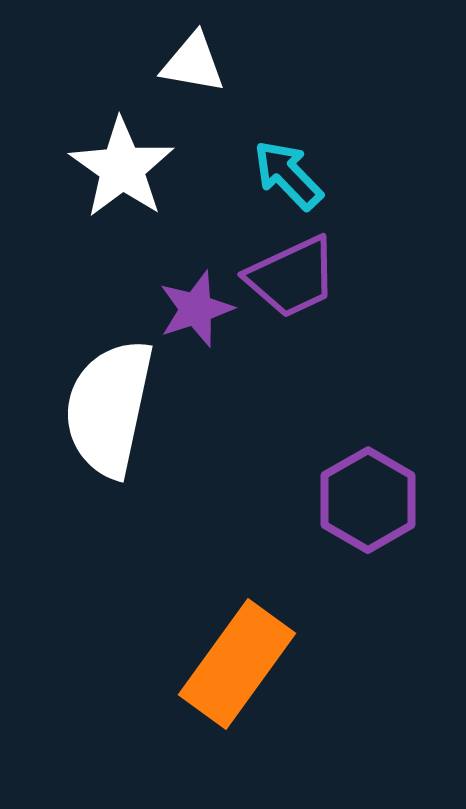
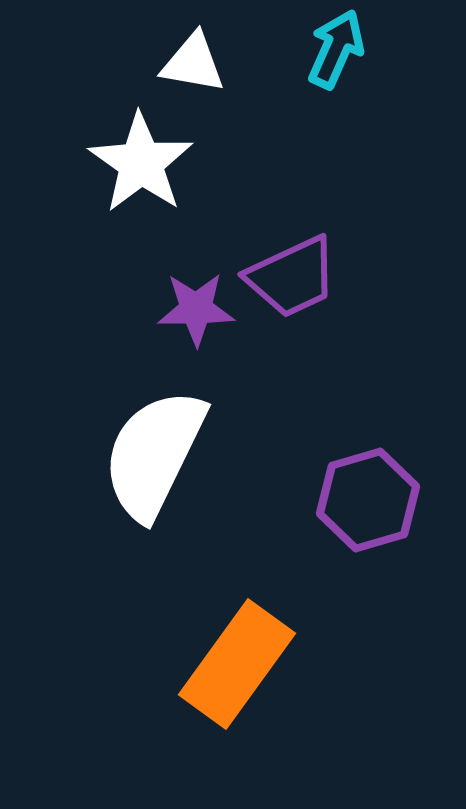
white star: moved 19 px right, 5 px up
cyan arrow: moved 48 px right, 126 px up; rotated 68 degrees clockwise
purple star: rotated 18 degrees clockwise
white semicircle: moved 45 px right, 46 px down; rotated 14 degrees clockwise
purple hexagon: rotated 14 degrees clockwise
